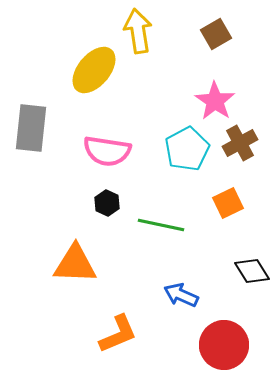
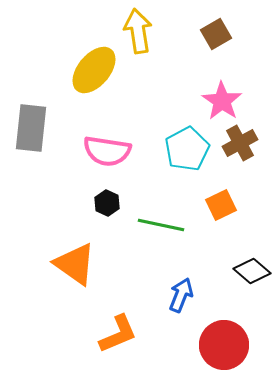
pink star: moved 7 px right
orange square: moved 7 px left, 2 px down
orange triangle: rotated 33 degrees clockwise
black diamond: rotated 18 degrees counterclockwise
blue arrow: rotated 88 degrees clockwise
